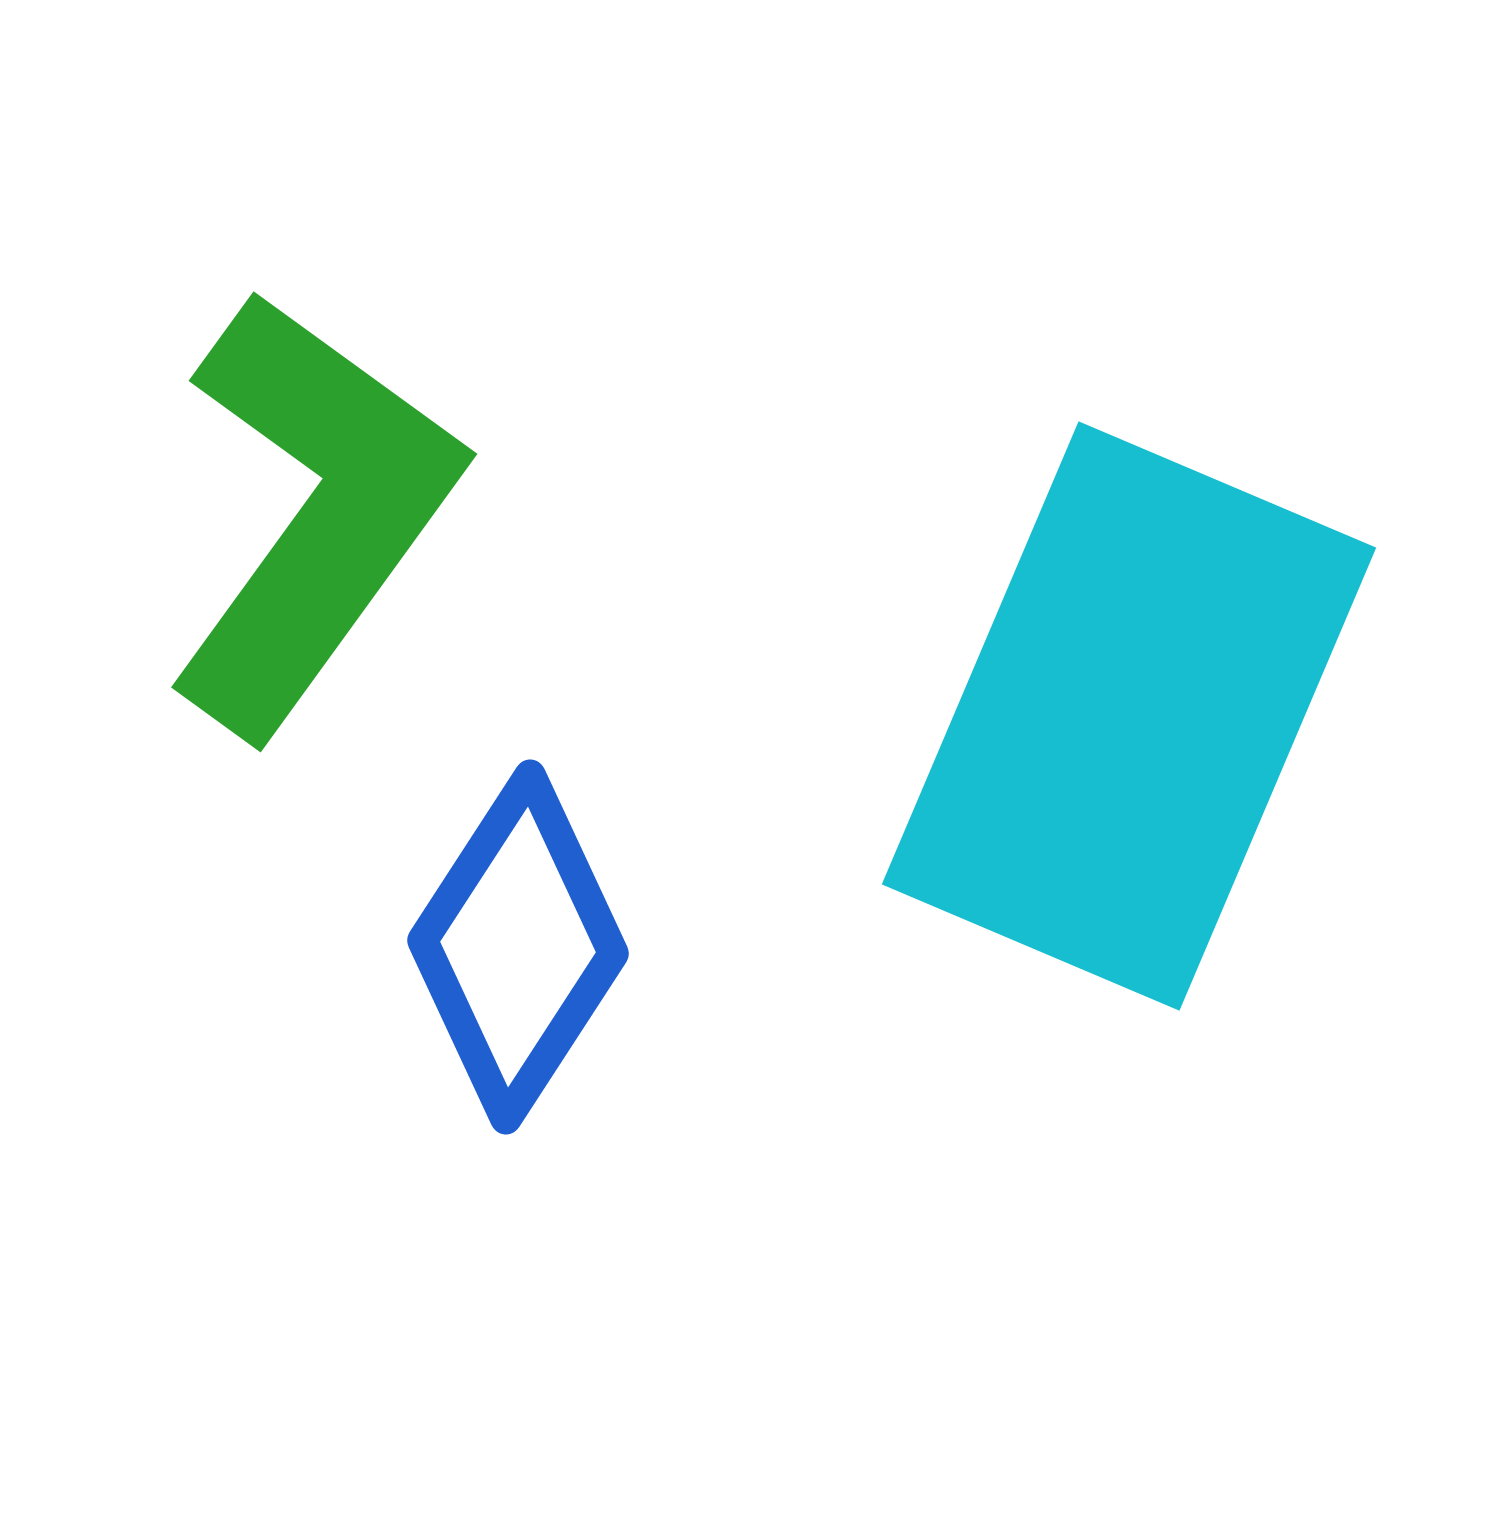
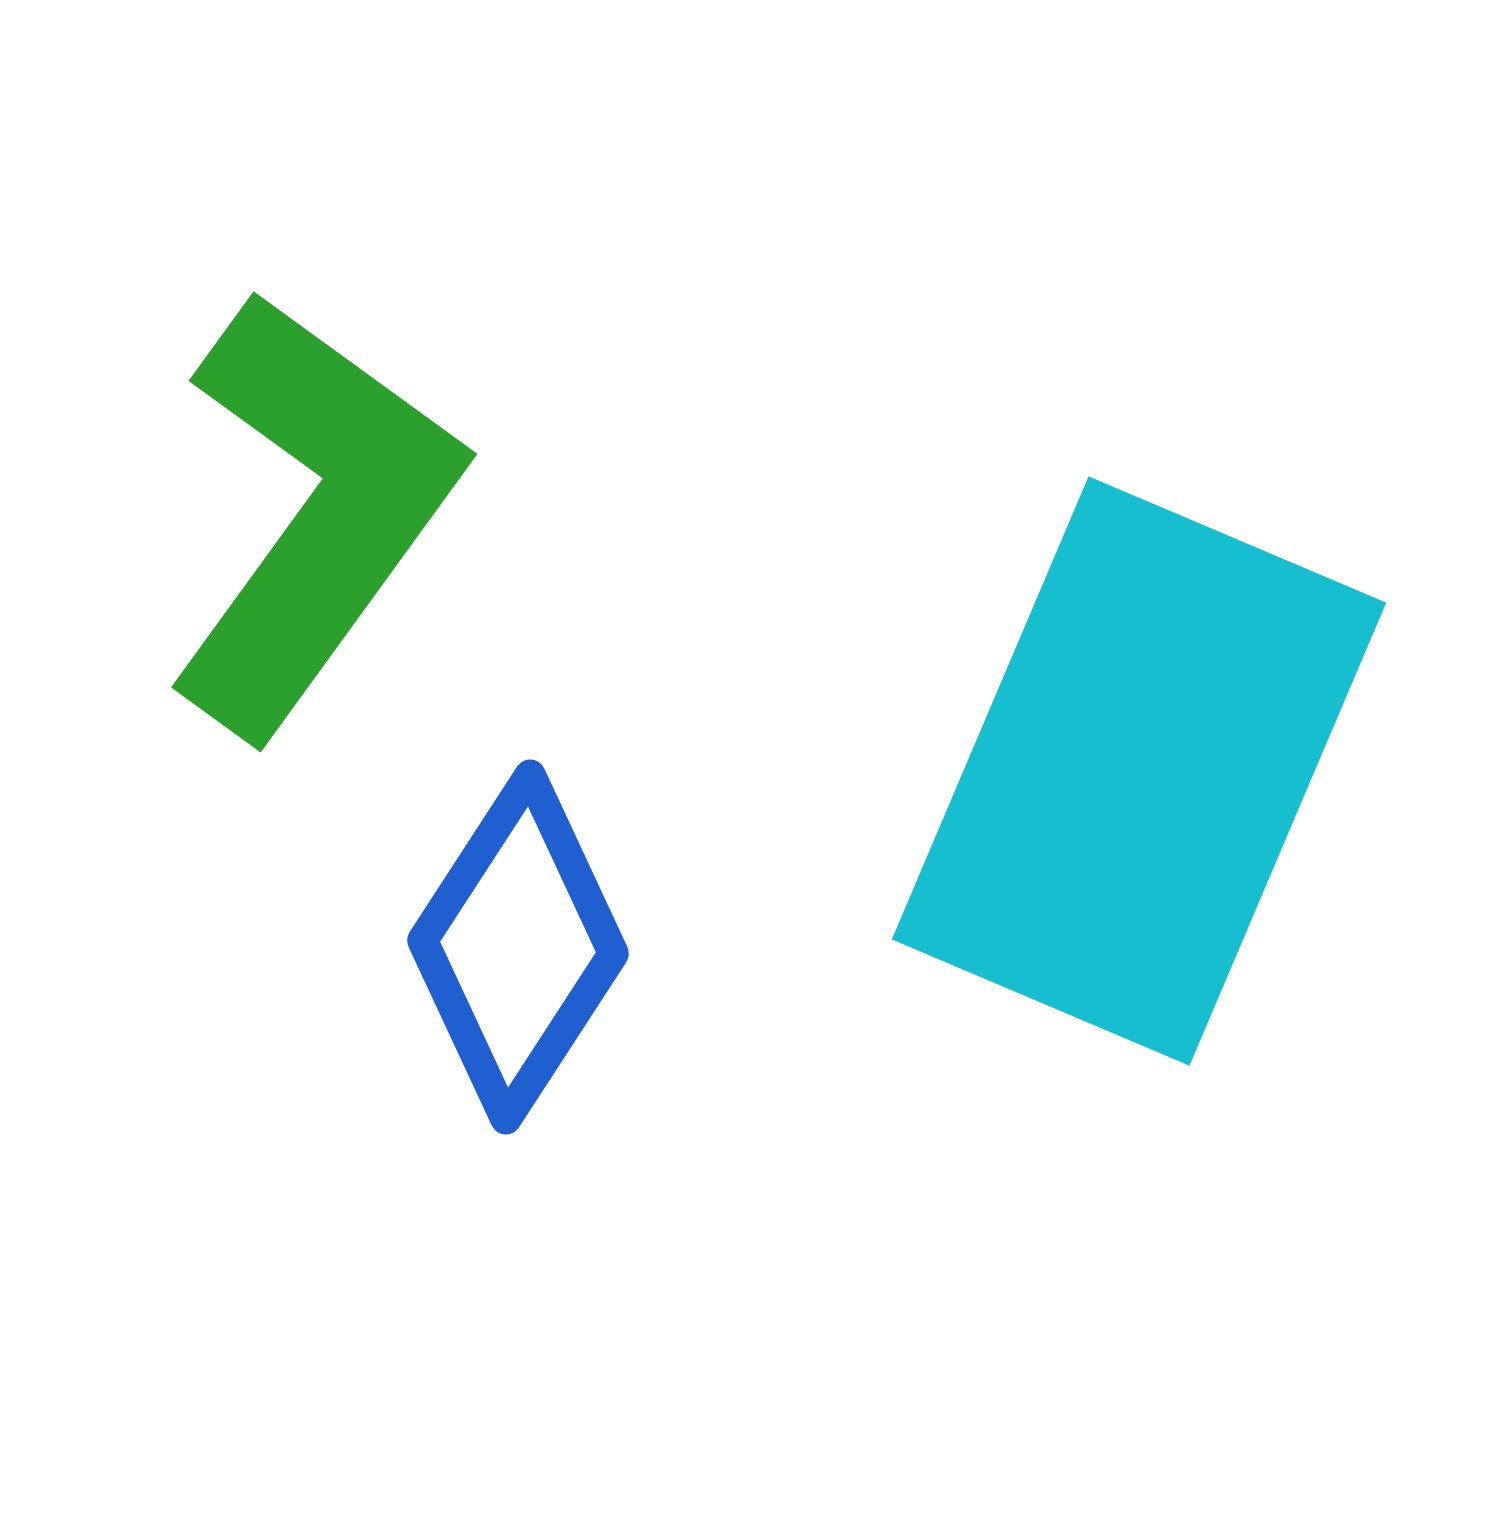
cyan rectangle: moved 10 px right, 55 px down
